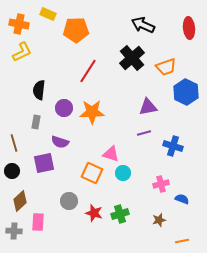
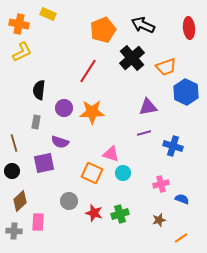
orange pentagon: moved 27 px right; rotated 20 degrees counterclockwise
orange line: moved 1 px left, 3 px up; rotated 24 degrees counterclockwise
